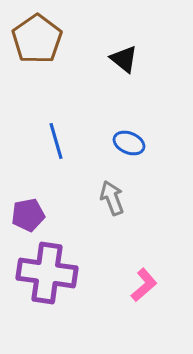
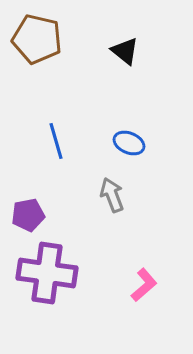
brown pentagon: rotated 24 degrees counterclockwise
black triangle: moved 1 px right, 8 px up
gray arrow: moved 3 px up
